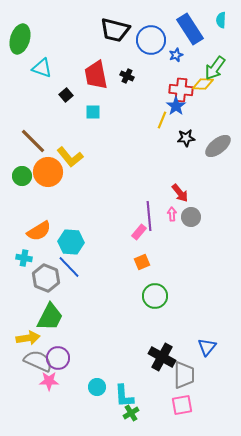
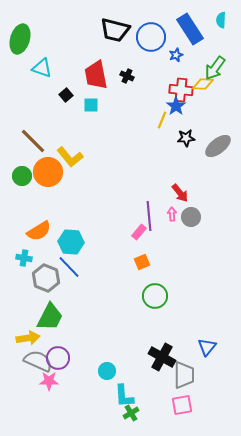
blue circle at (151, 40): moved 3 px up
cyan square at (93, 112): moved 2 px left, 7 px up
cyan circle at (97, 387): moved 10 px right, 16 px up
